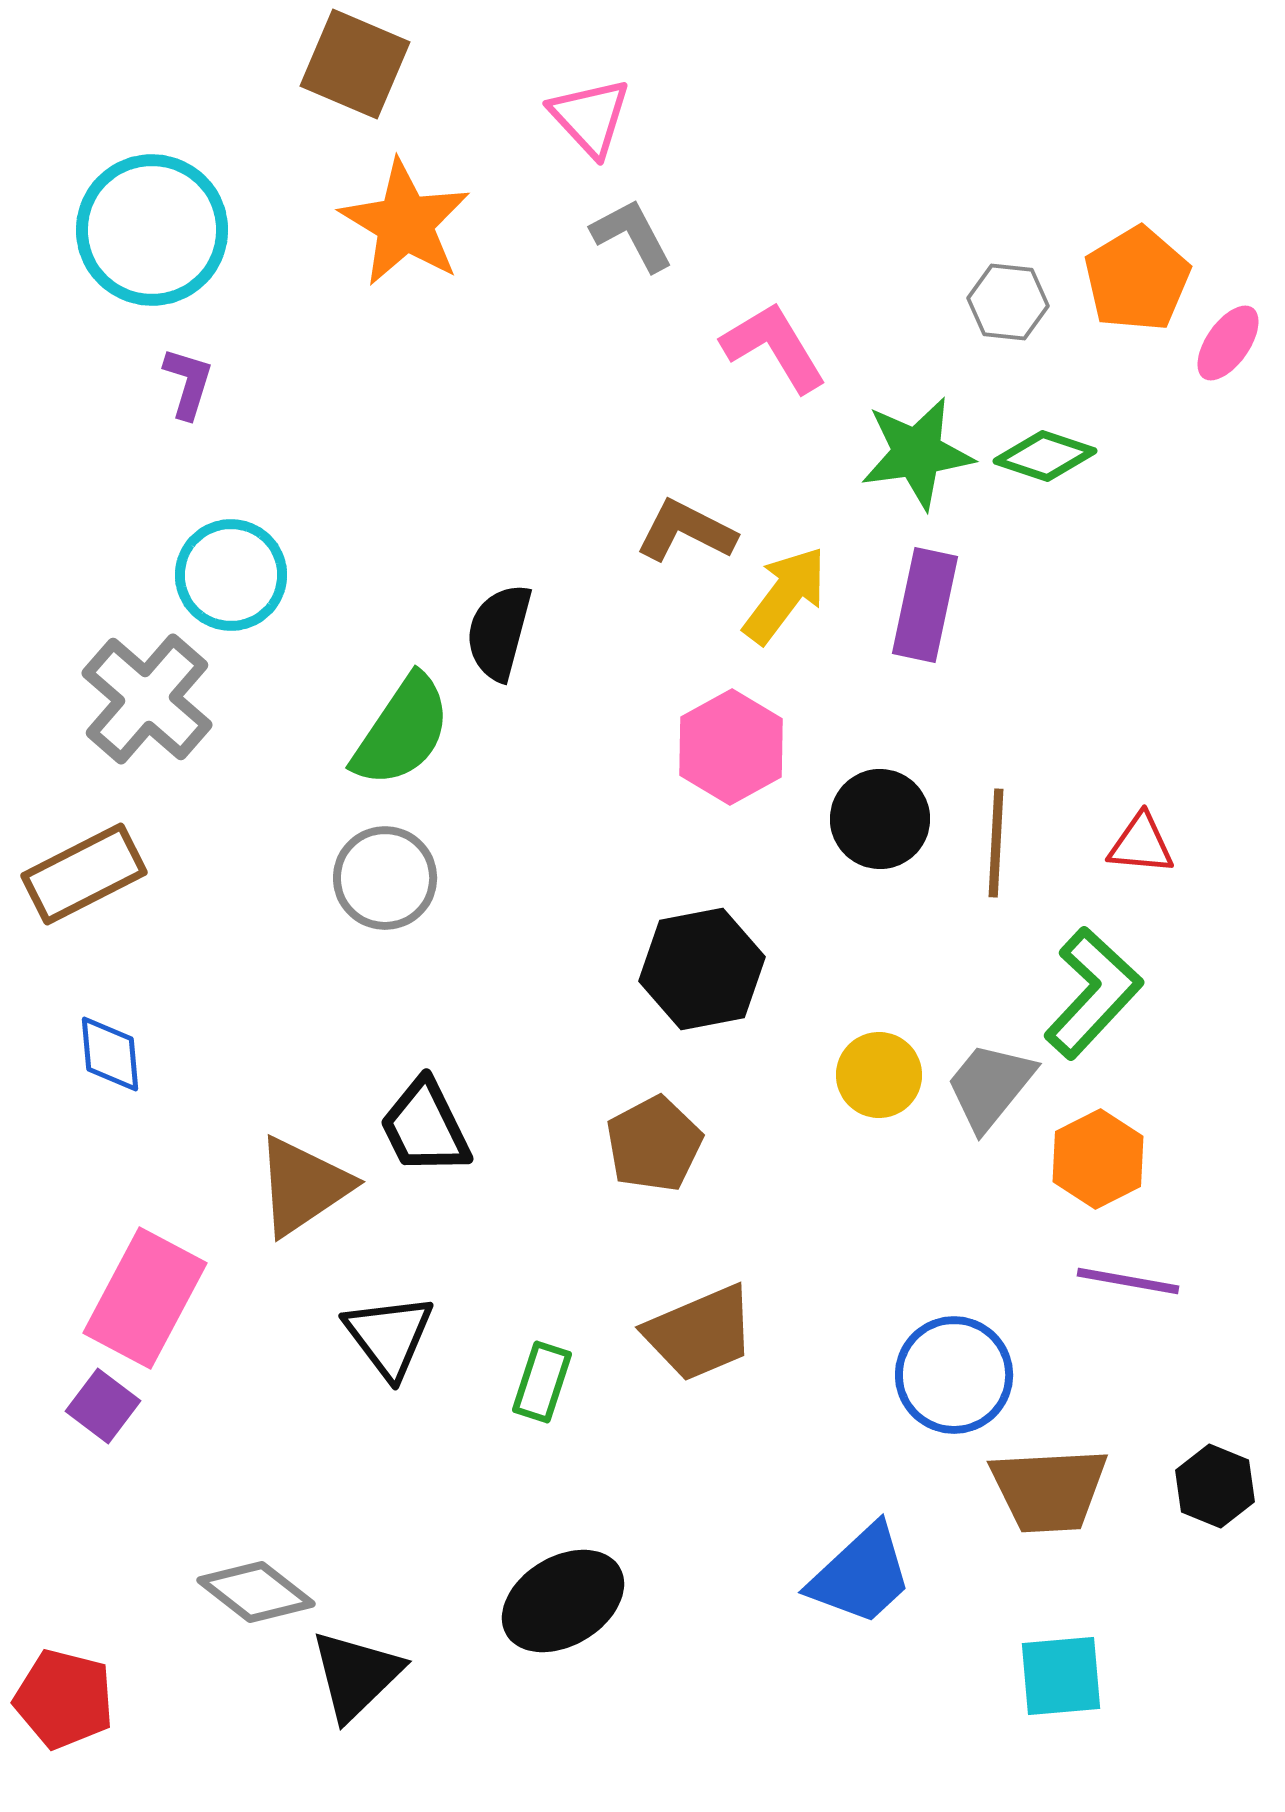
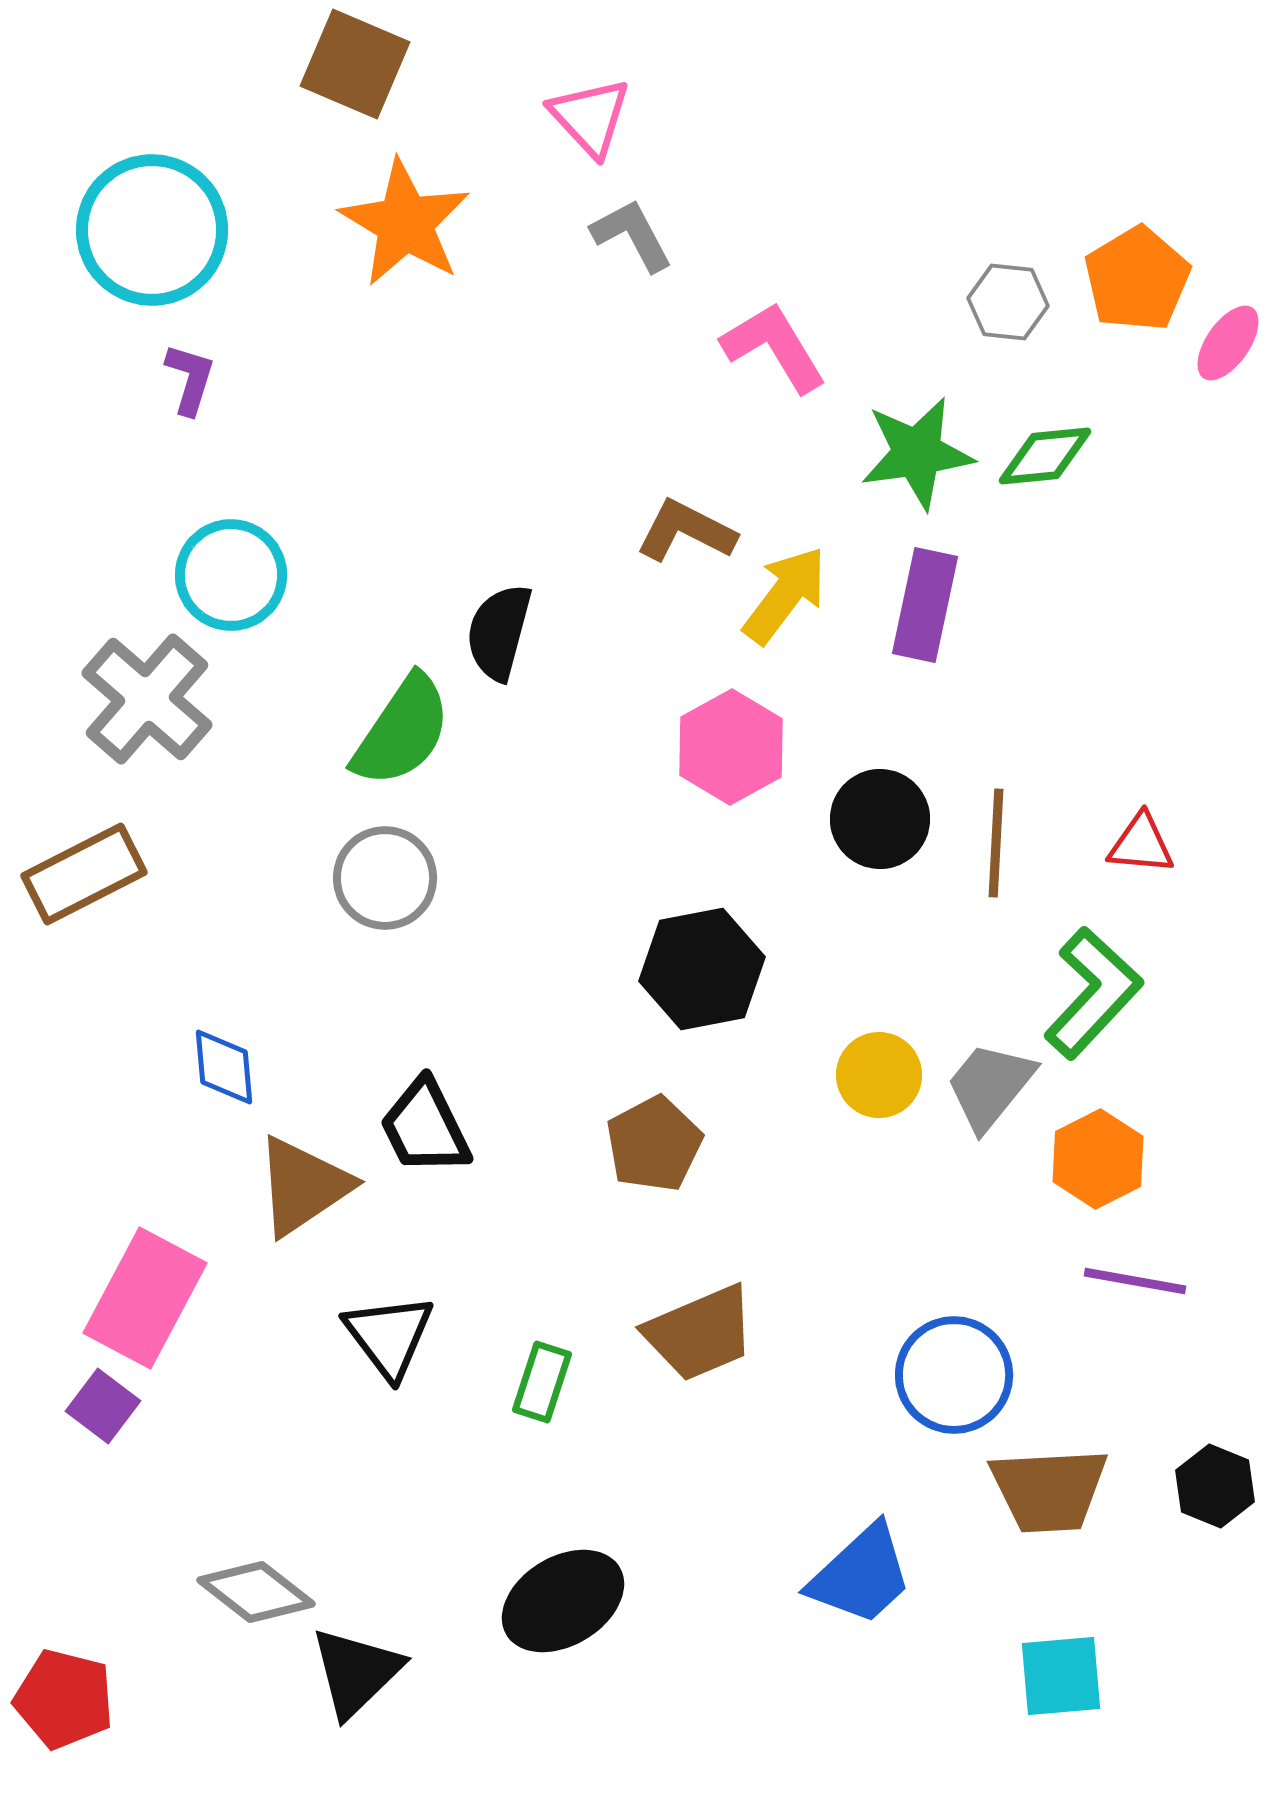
purple L-shape at (188, 383): moved 2 px right, 4 px up
green diamond at (1045, 456): rotated 24 degrees counterclockwise
blue diamond at (110, 1054): moved 114 px right, 13 px down
purple line at (1128, 1281): moved 7 px right
black triangle at (356, 1675): moved 3 px up
